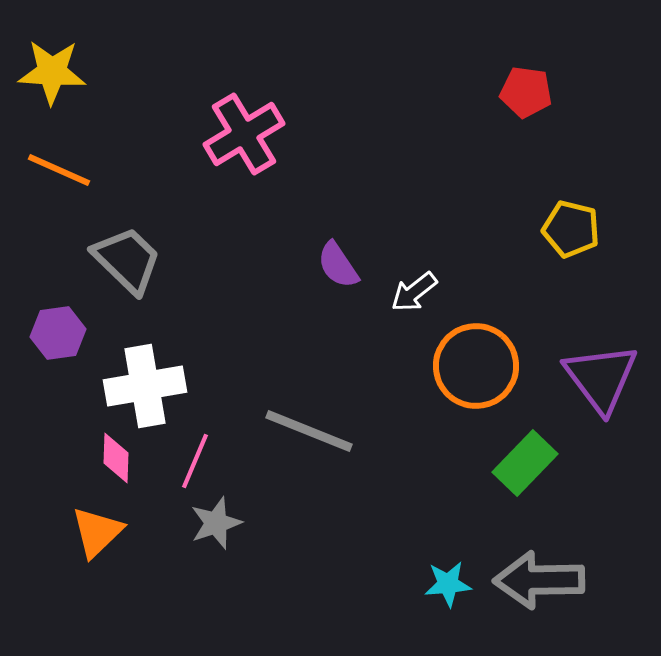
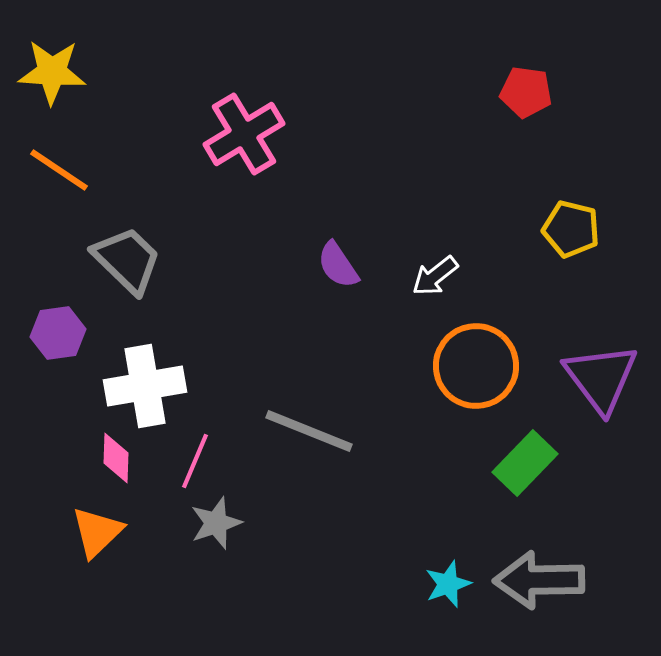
orange line: rotated 10 degrees clockwise
white arrow: moved 21 px right, 16 px up
cyan star: rotated 15 degrees counterclockwise
